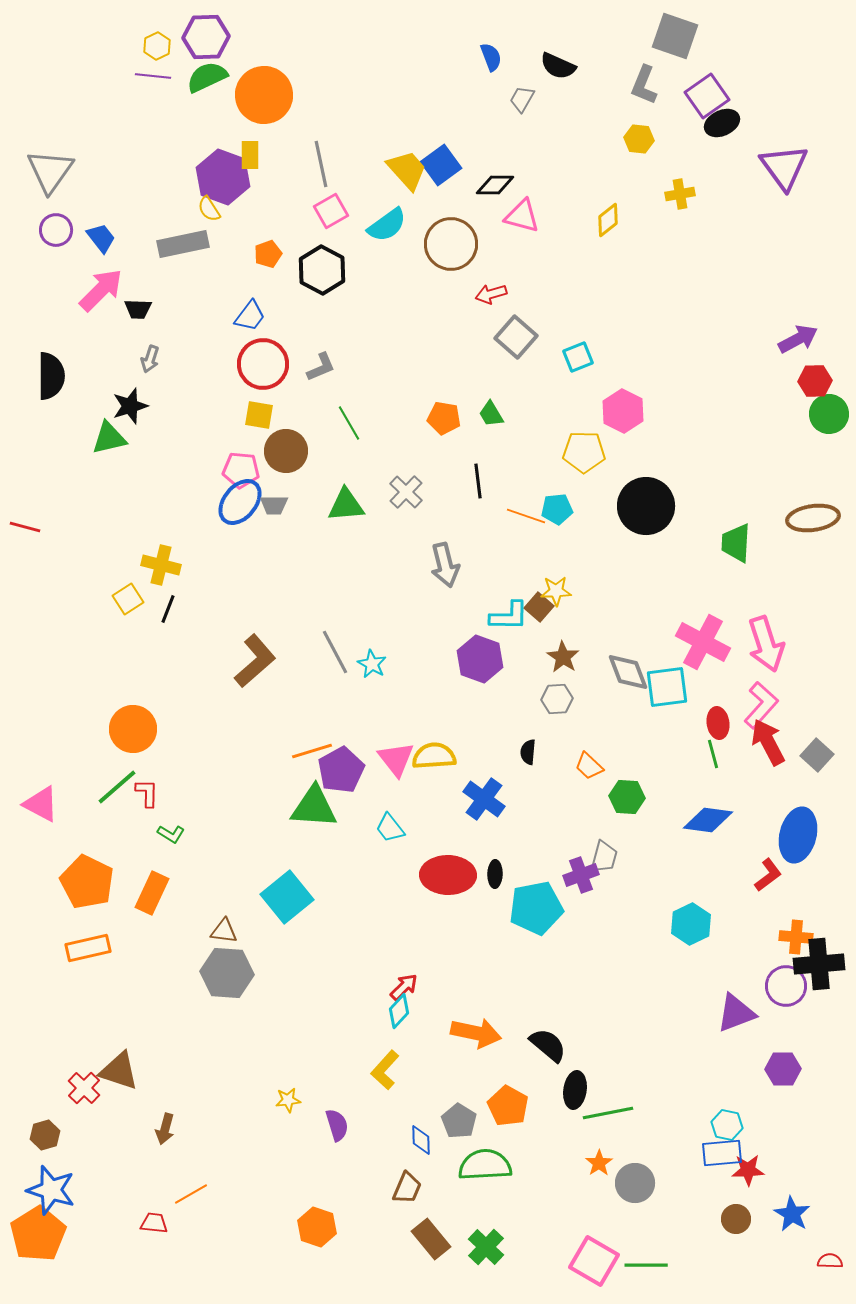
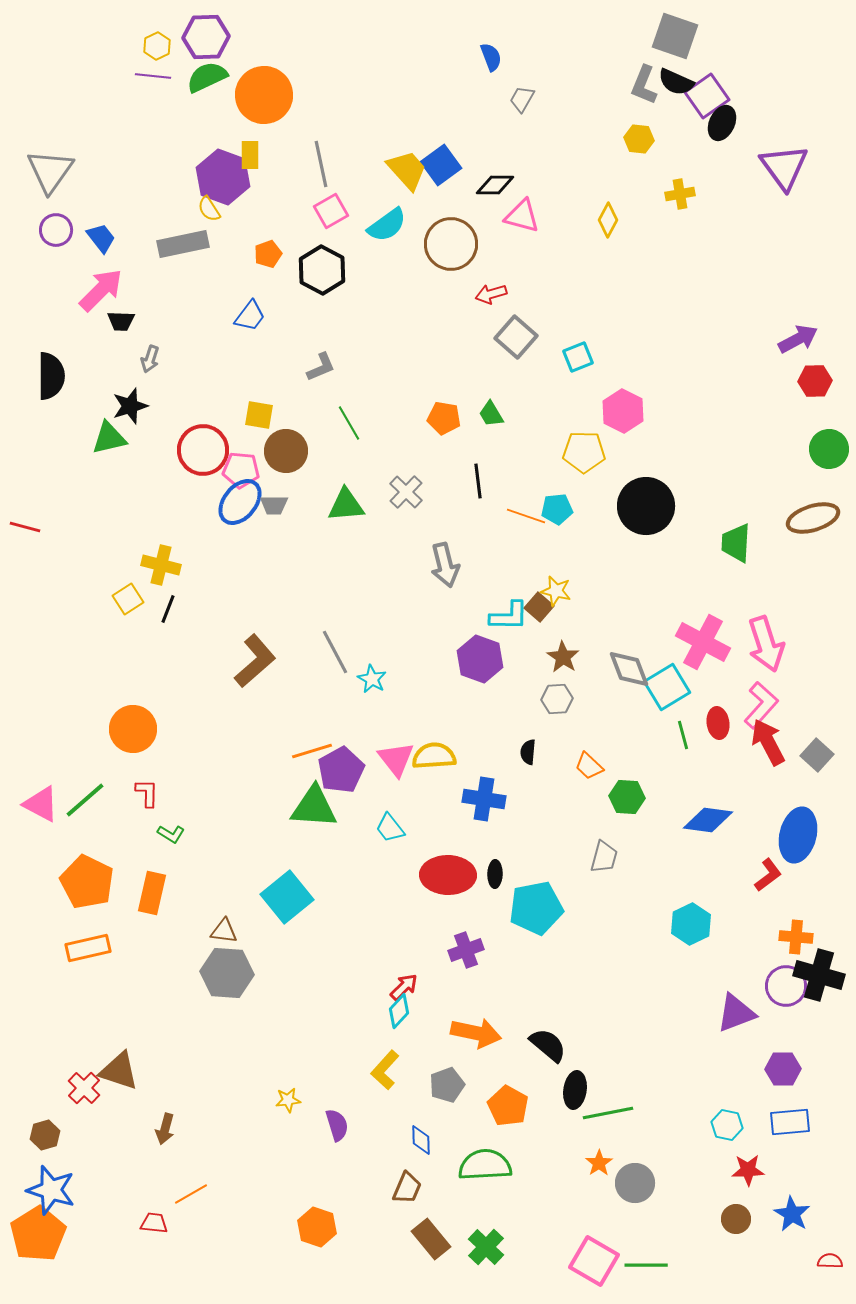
black semicircle at (558, 66): moved 118 px right, 16 px down
black ellipse at (722, 123): rotated 40 degrees counterclockwise
yellow diamond at (608, 220): rotated 24 degrees counterclockwise
black trapezoid at (138, 309): moved 17 px left, 12 px down
red circle at (263, 364): moved 60 px left, 86 px down
green circle at (829, 414): moved 35 px down
brown ellipse at (813, 518): rotated 9 degrees counterclockwise
yellow star at (556, 591): rotated 16 degrees clockwise
cyan star at (372, 664): moved 15 px down
gray diamond at (628, 672): moved 1 px right, 3 px up
cyan square at (667, 687): rotated 24 degrees counterclockwise
green line at (713, 754): moved 30 px left, 19 px up
green line at (117, 787): moved 32 px left, 13 px down
blue cross at (484, 799): rotated 27 degrees counterclockwise
purple cross at (581, 875): moved 115 px left, 75 px down
orange rectangle at (152, 893): rotated 12 degrees counterclockwise
black cross at (819, 964): moved 11 px down; rotated 21 degrees clockwise
gray pentagon at (459, 1121): moved 12 px left, 36 px up; rotated 20 degrees clockwise
blue rectangle at (722, 1153): moved 68 px right, 31 px up
